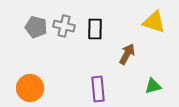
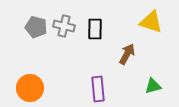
yellow triangle: moved 3 px left
